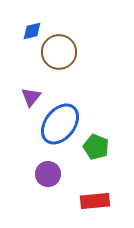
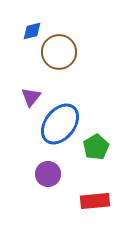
green pentagon: rotated 20 degrees clockwise
